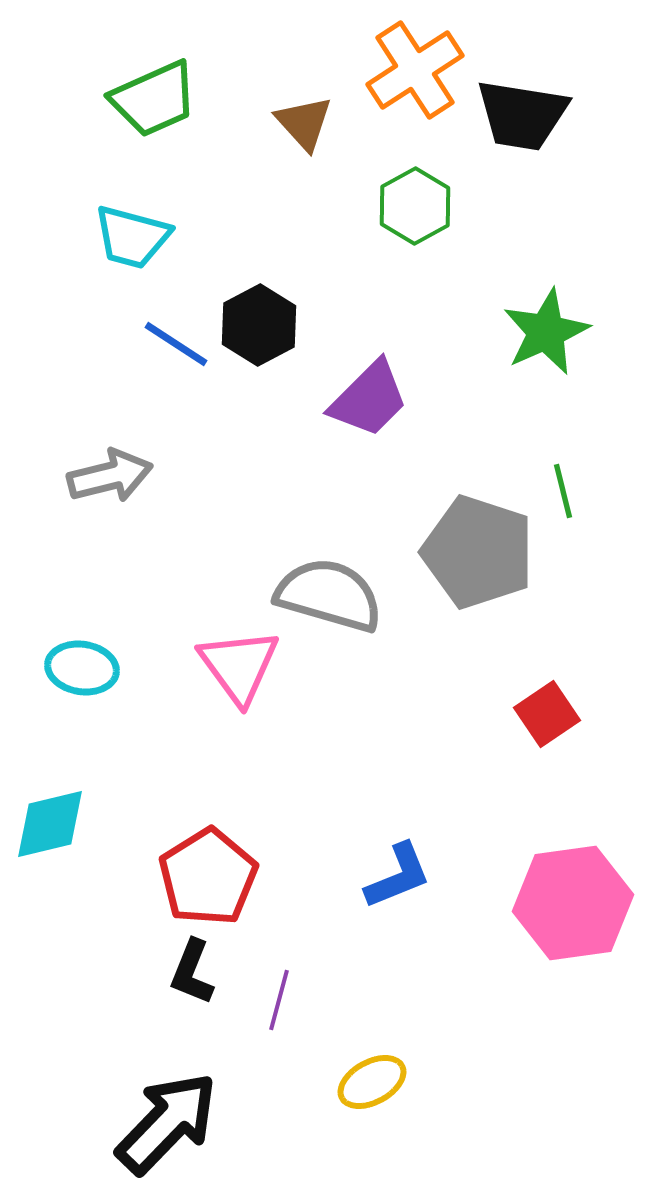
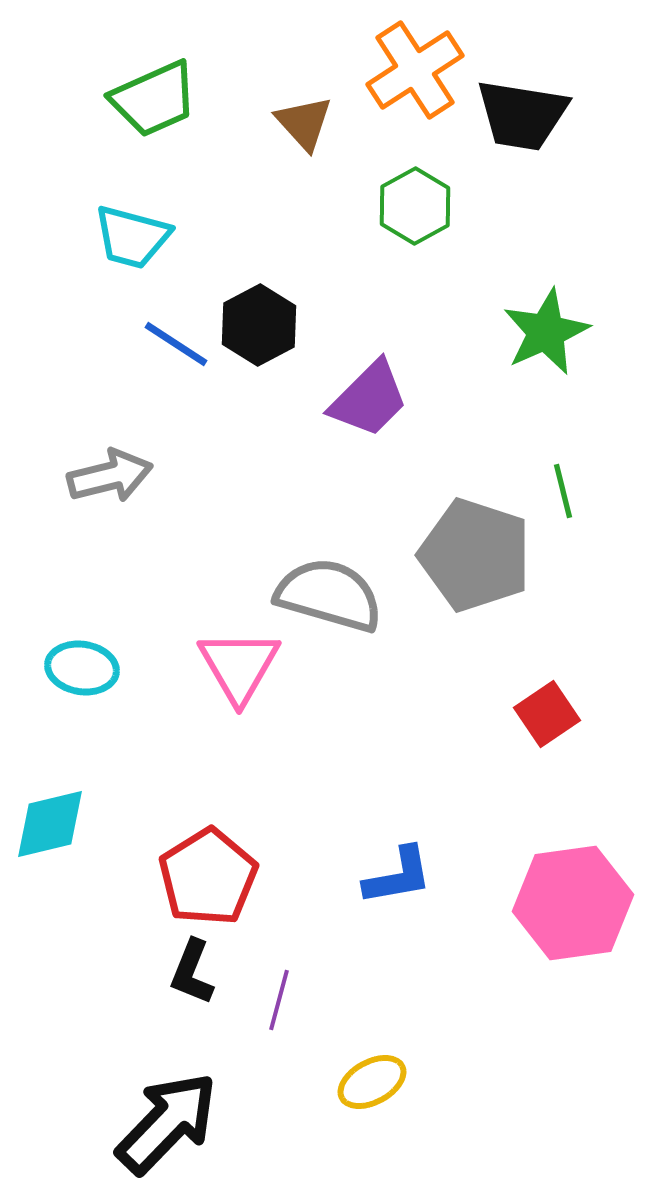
gray pentagon: moved 3 px left, 3 px down
pink triangle: rotated 6 degrees clockwise
blue L-shape: rotated 12 degrees clockwise
